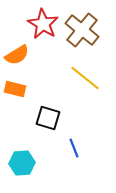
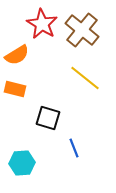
red star: moved 1 px left
